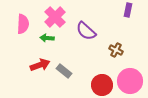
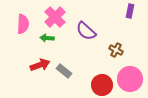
purple rectangle: moved 2 px right, 1 px down
pink circle: moved 2 px up
